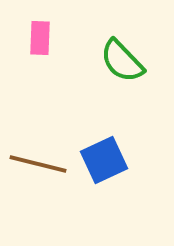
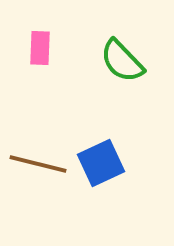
pink rectangle: moved 10 px down
blue square: moved 3 px left, 3 px down
